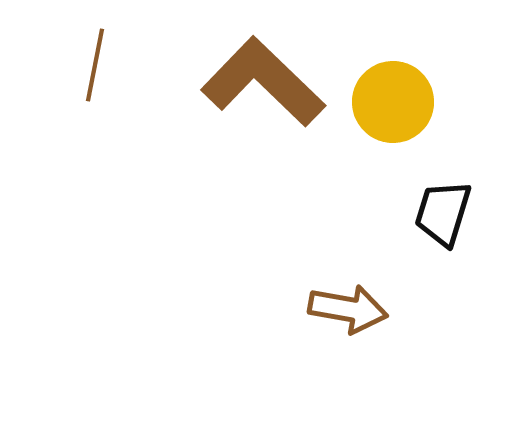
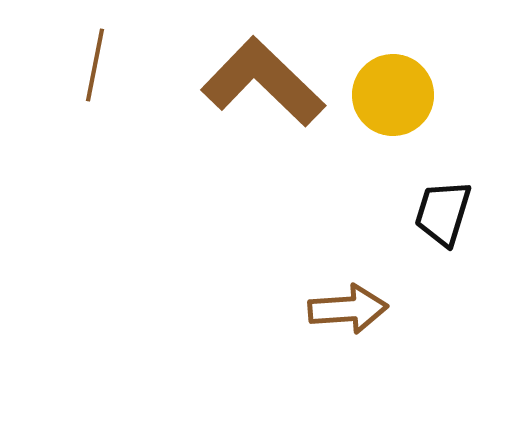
yellow circle: moved 7 px up
brown arrow: rotated 14 degrees counterclockwise
